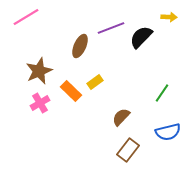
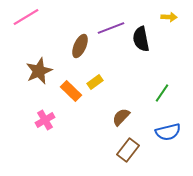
black semicircle: moved 2 px down; rotated 55 degrees counterclockwise
pink cross: moved 5 px right, 17 px down
